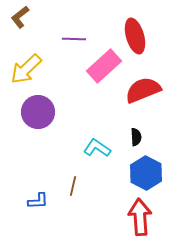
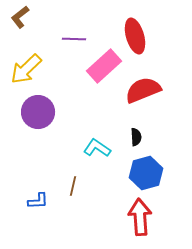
blue hexagon: rotated 16 degrees clockwise
